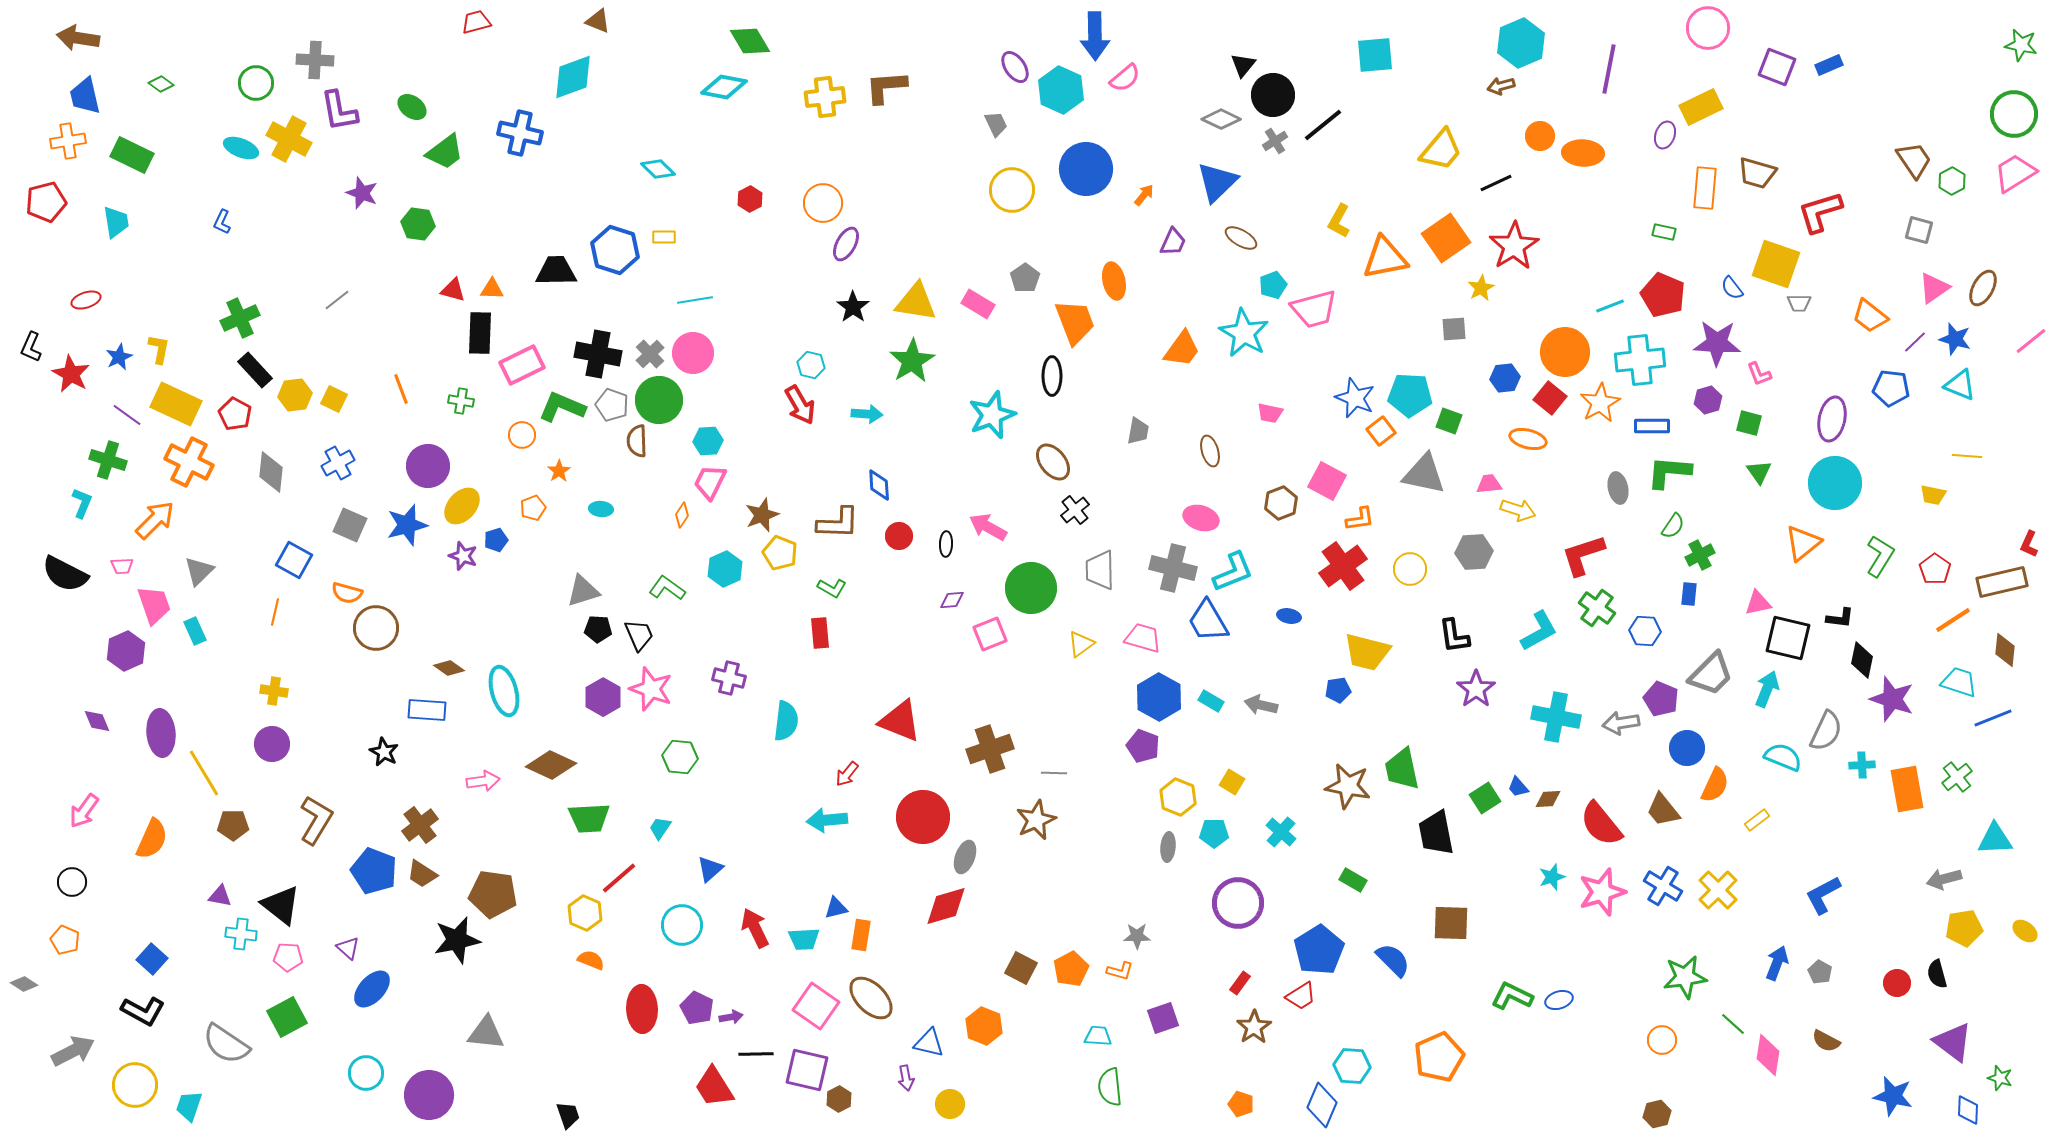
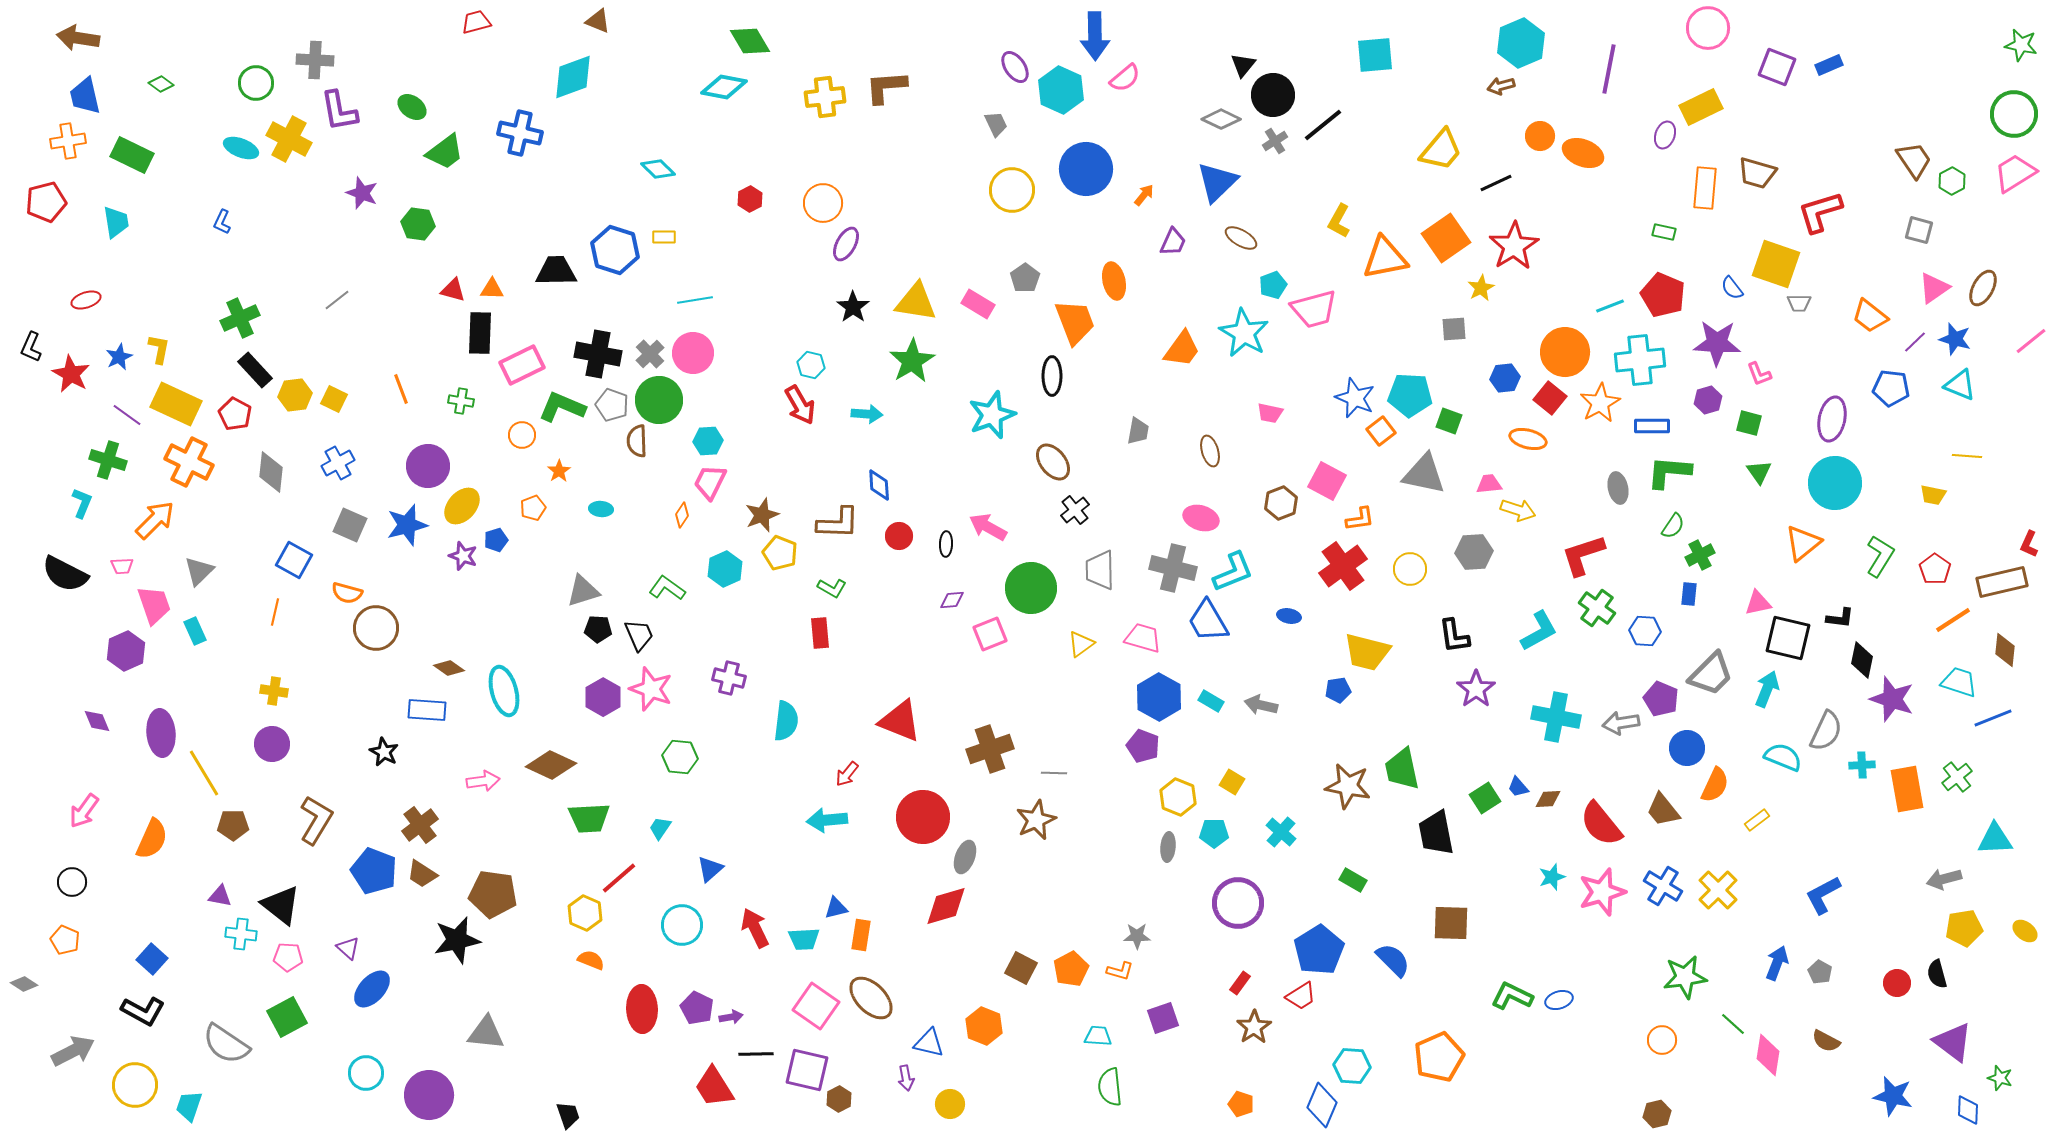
orange ellipse at (1583, 153): rotated 18 degrees clockwise
